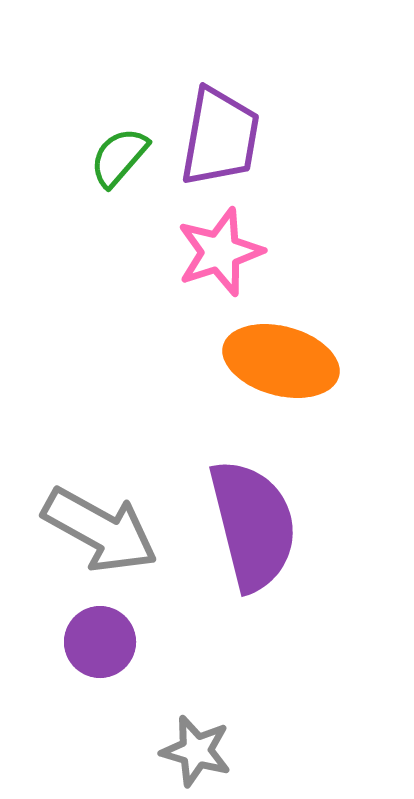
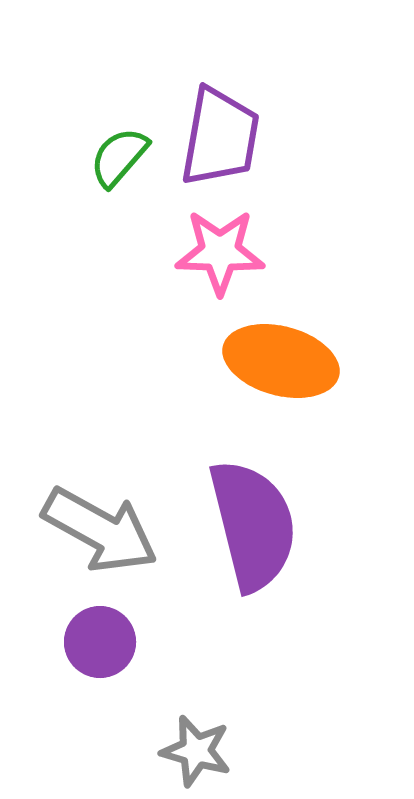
pink star: rotated 20 degrees clockwise
